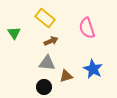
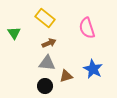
brown arrow: moved 2 px left, 2 px down
black circle: moved 1 px right, 1 px up
